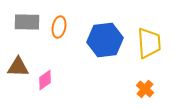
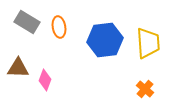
gray rectangle: rotated 30 degrees clockwise
orange ellipse: rotated 20 degrees counterclockwise
yellow trapezoid: moved 1 px left
brown triangle: moved 1 px down
pink diamond: rotated 35 degrees counterclockwise
